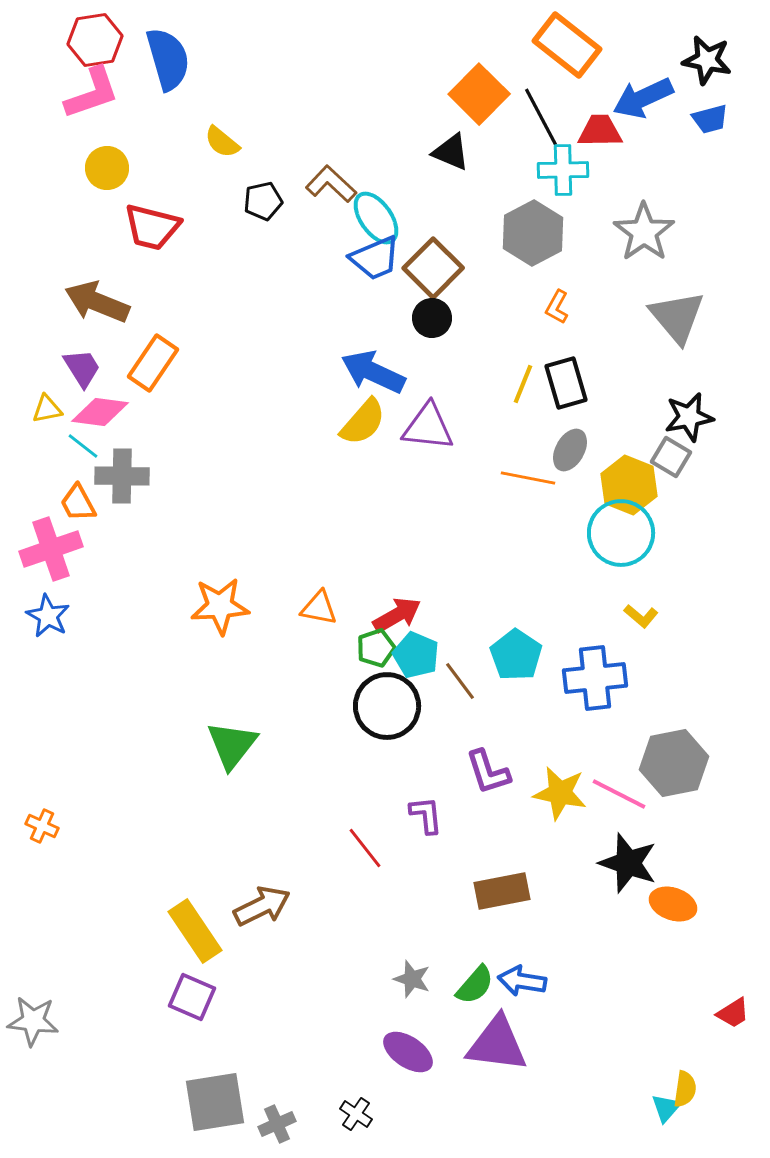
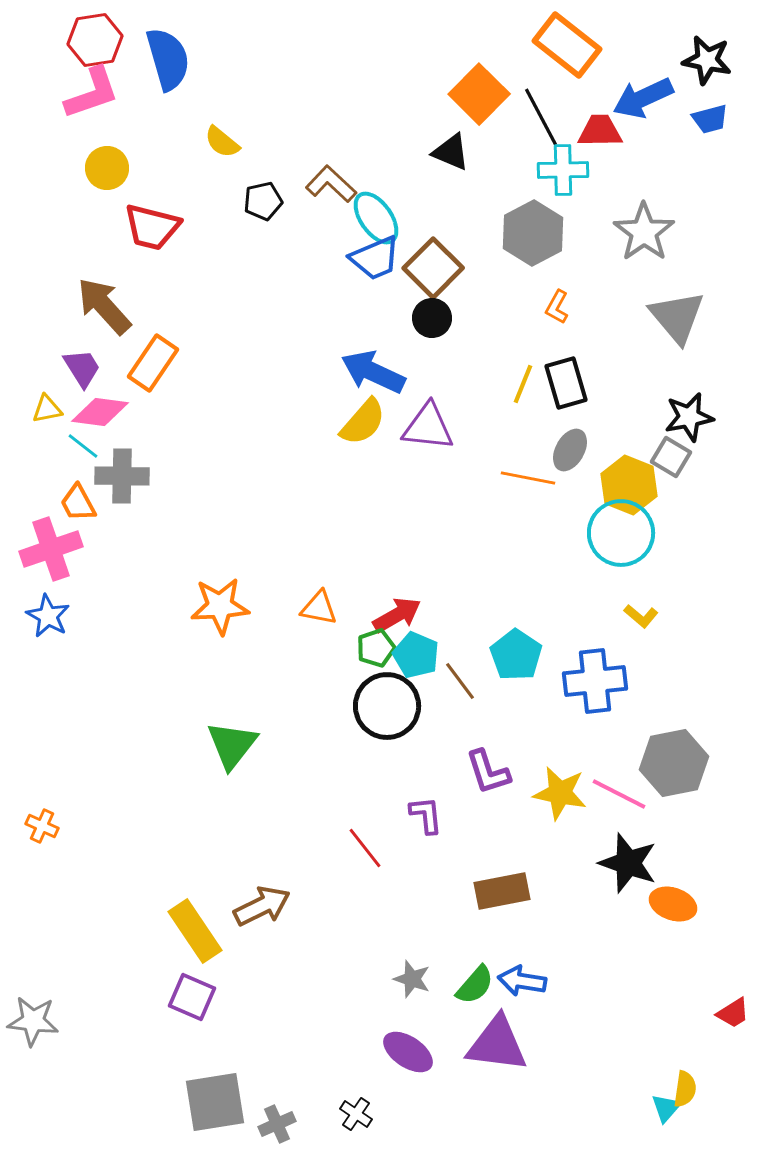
brown arrow at (97, 302): moved 7 px right, 4 px down; rotated 26 degrees clockwise
blue cross at (595, 678): moved 3 px down
